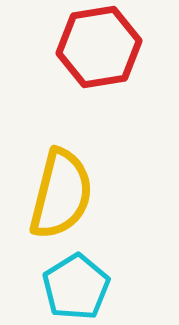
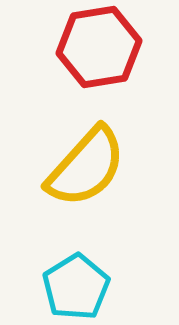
yellow semicircle: moved 25 px right, 27 px up; rotated 28 degrees clockwise
